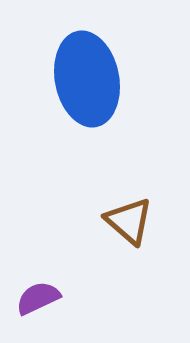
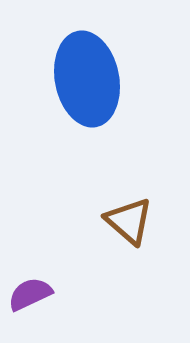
purple semicircle: moved 8 px left, 4 px up
